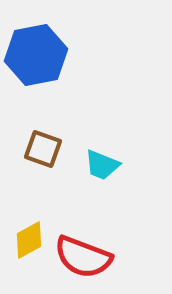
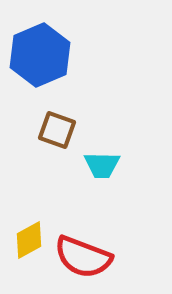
blue hexagon: moved 4 px right; rotated 12 degrees counterclockwise
brown square: moved 14 px right, 19 px up
cyan trapezoid: rotated 21 degrees counterclockwise
